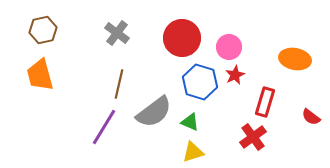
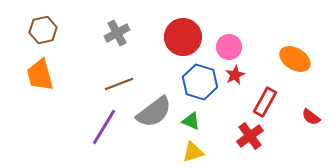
gray cross: rotated 25 degrees clockwise
red circle: moved 1 px right, 1 px up
orange ellipse: rotated 20 degrees clockwise
brown line: rotated 56 degrees clockwise
red rectangle: rotated 12 degrees clockwise
green triangle: moved 1 px right, 1 px up
red cross: moved 3 px left, 1 px up
